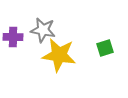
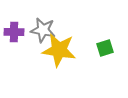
purple cross: moved 1 px right, 5 px up
yellow star: moved 5 px up
